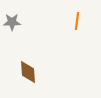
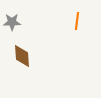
brown diamond: moved 6 px left, 16 px up
